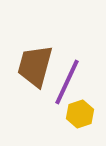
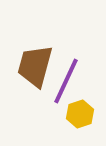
purple line: moved 1 px left, 1 px up
